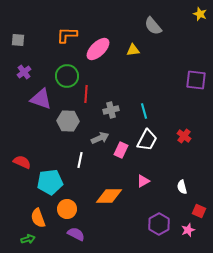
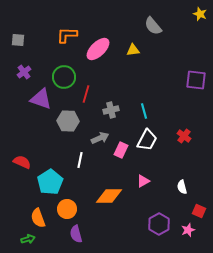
green circle: moved 3 px left, 1 px down
red line: rotated 12 degrees clockwise
cyan pentagon: rotated 25 degrees counterclockwise
purple semicircle: rotated 132 degrees counterclockwise
